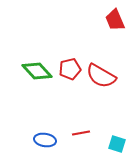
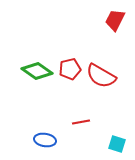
red trapezoid: rotated 50 degrees clockwise
green diamond: rotated 12 degrees counterclockwise
red line: moved 11 px up
